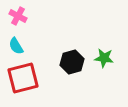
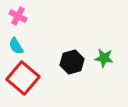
red square: rotated 36 degrees counterclockwise
